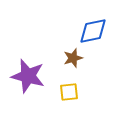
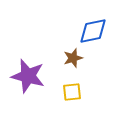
yellow square: moved 3 px right
